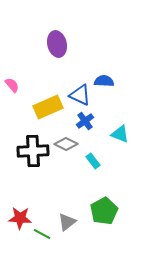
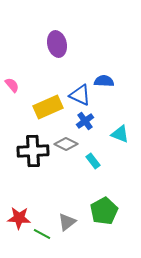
red star: moved 1 px left
